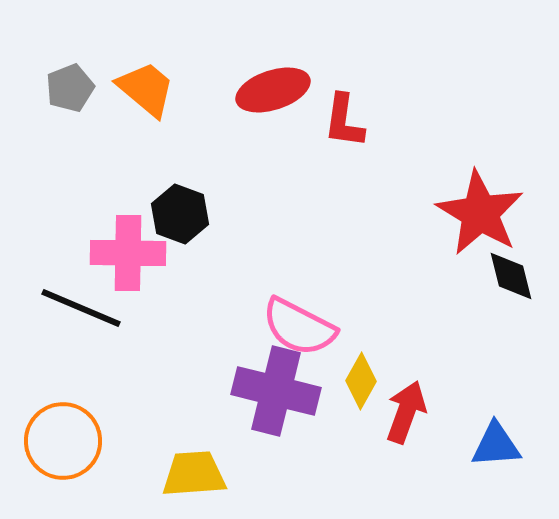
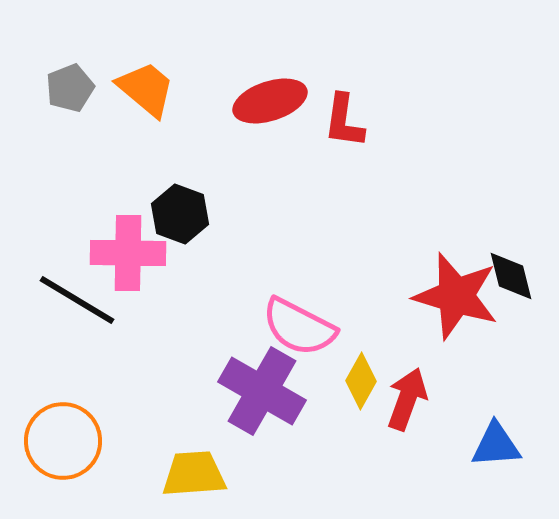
red ellipse: moved 3 px left, 11 px down
red star: moved 24 px left, 83 px down; rotated 14 degrees counterclockwise
black line: moved 4 px left, 8 px up; rotated 8 degrees clockwise
purple cross: moved 14 px left; rotated 16 degrees clockwise
red arrow: moved 1 px right, 13 px up
